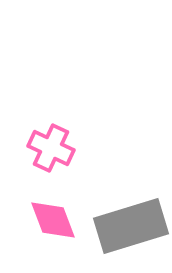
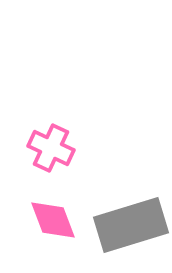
gray rectangle: moved 1 px up
